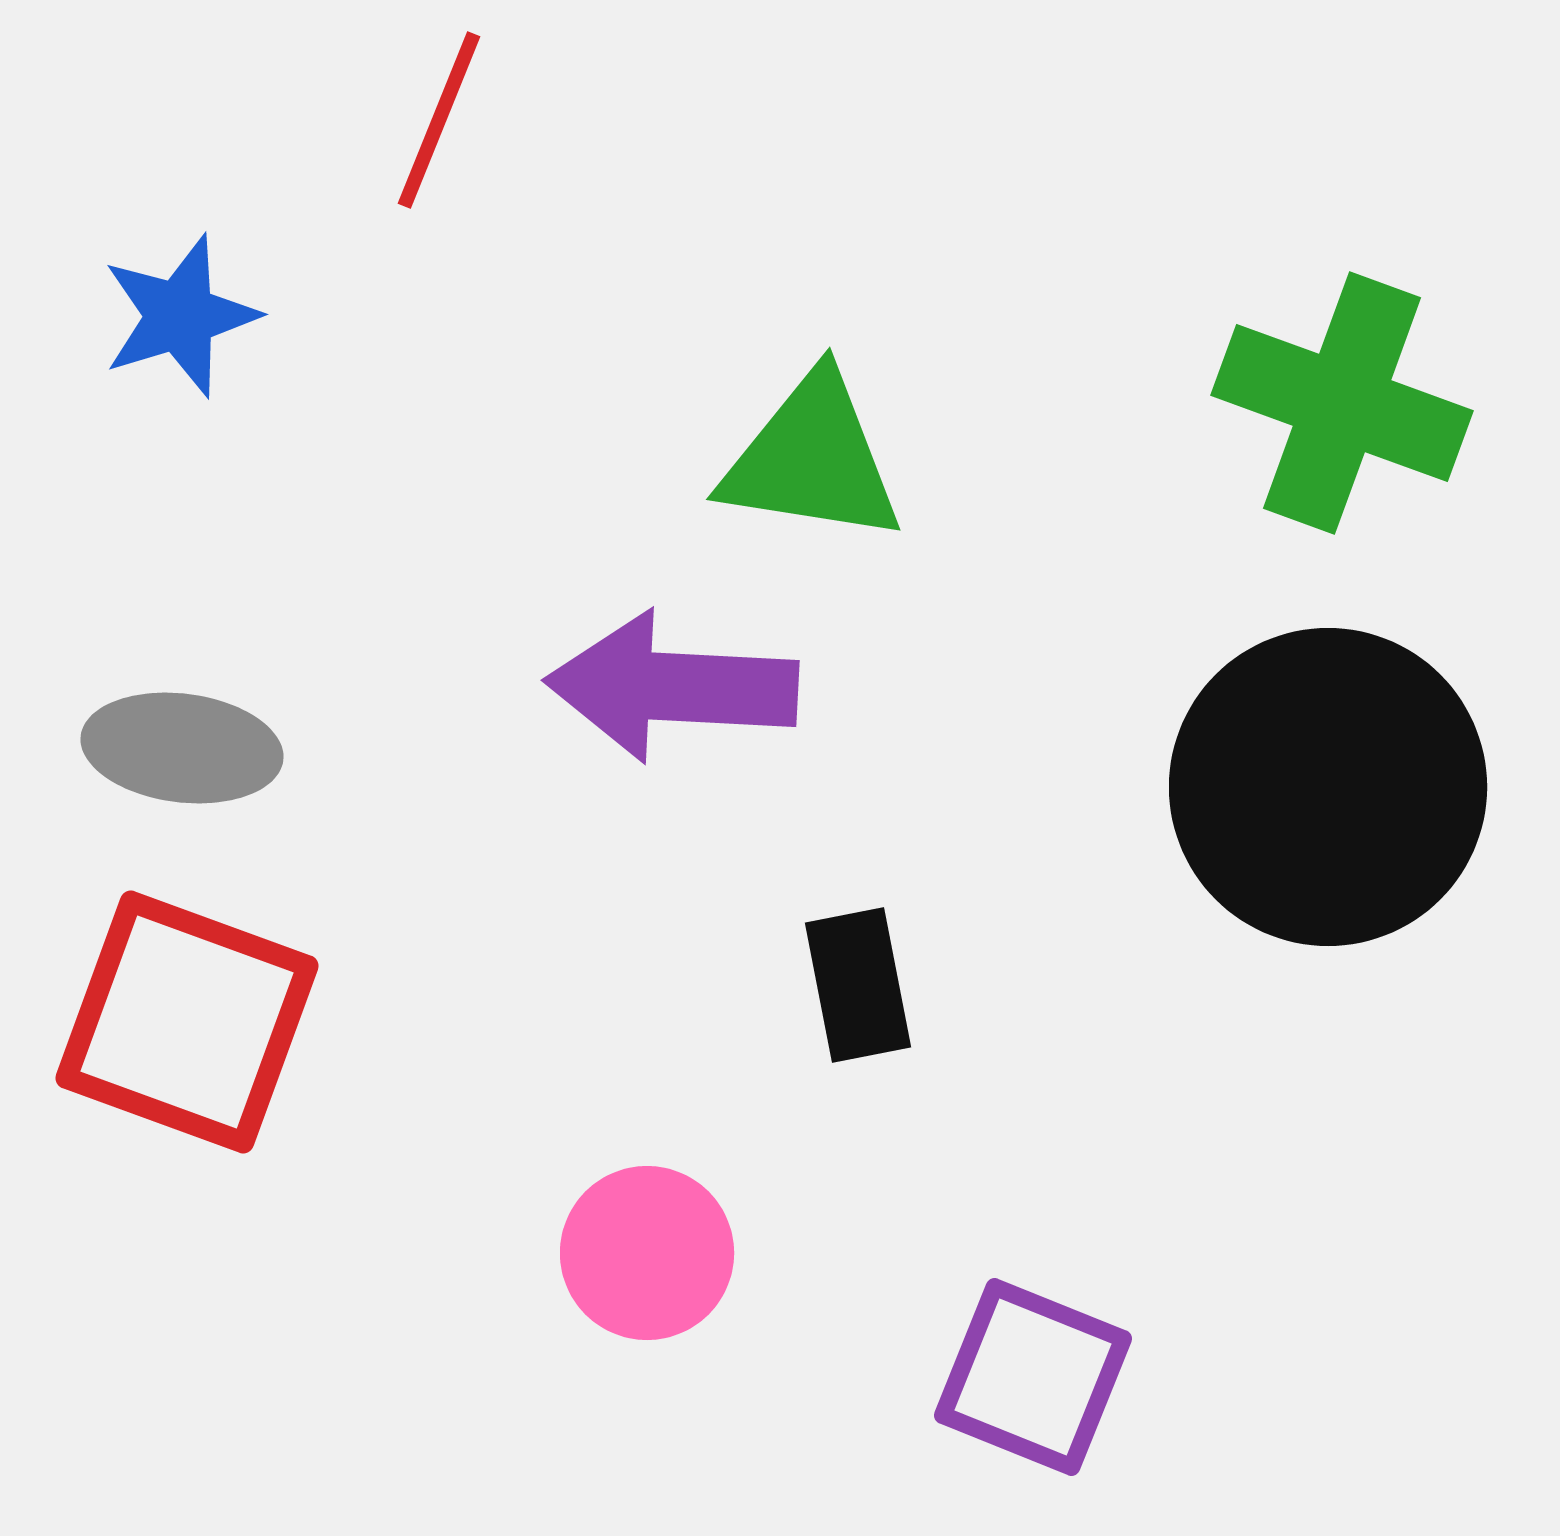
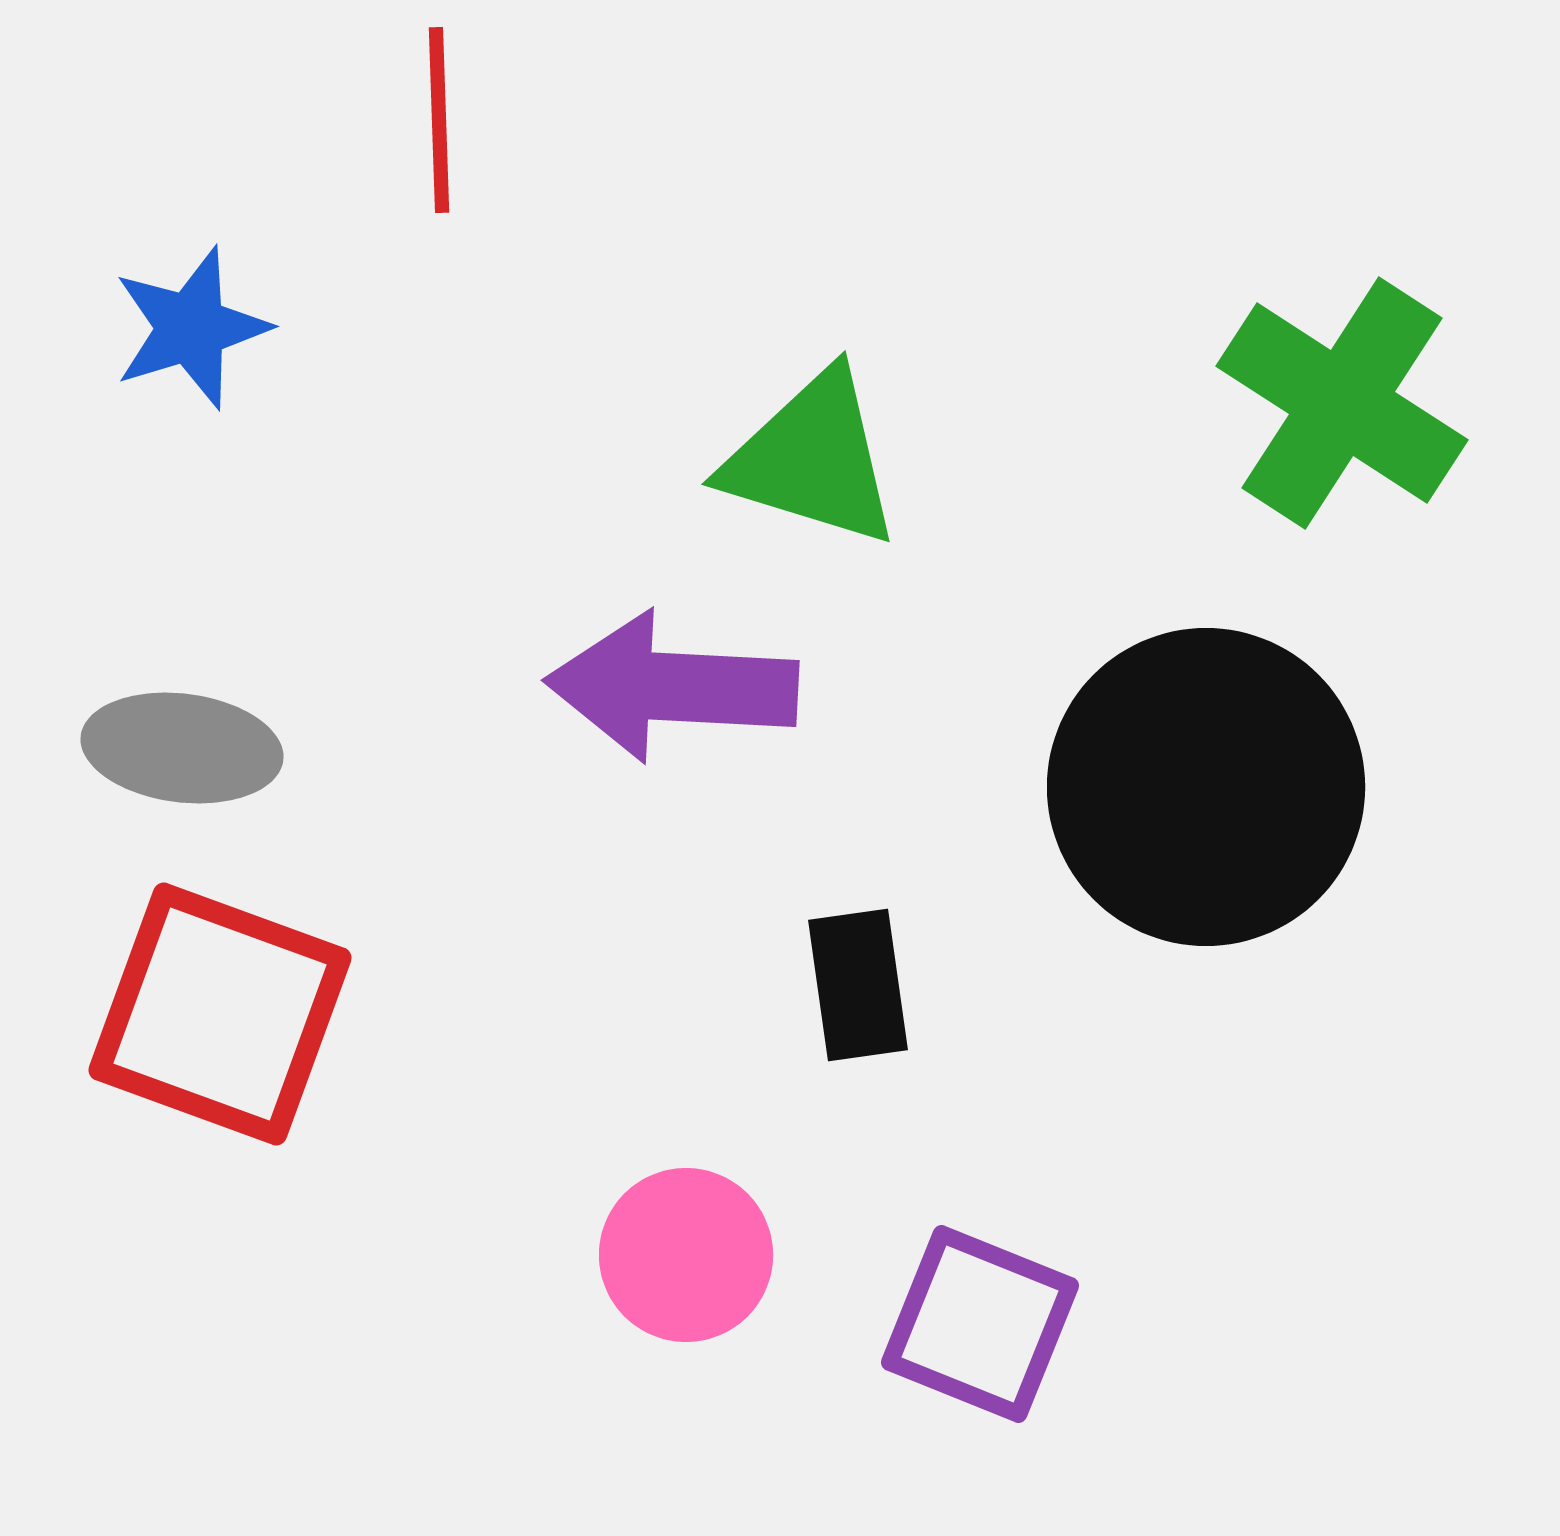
red line: rotated 24 degrees counterclockwise
blue star: moved 11 px right, 12 px down
green cross: rotated 13 degrees clockwise
green triangle: rotated 8 degrees clockwise
black circle: moved 122 px left
black rectangle: rotated 3 degrees clockwise
red square: moved 33 px right, 8 px up
pink circle: moved 39 px right, 2 px down
purple square: moved 53 px left, 53 px up
